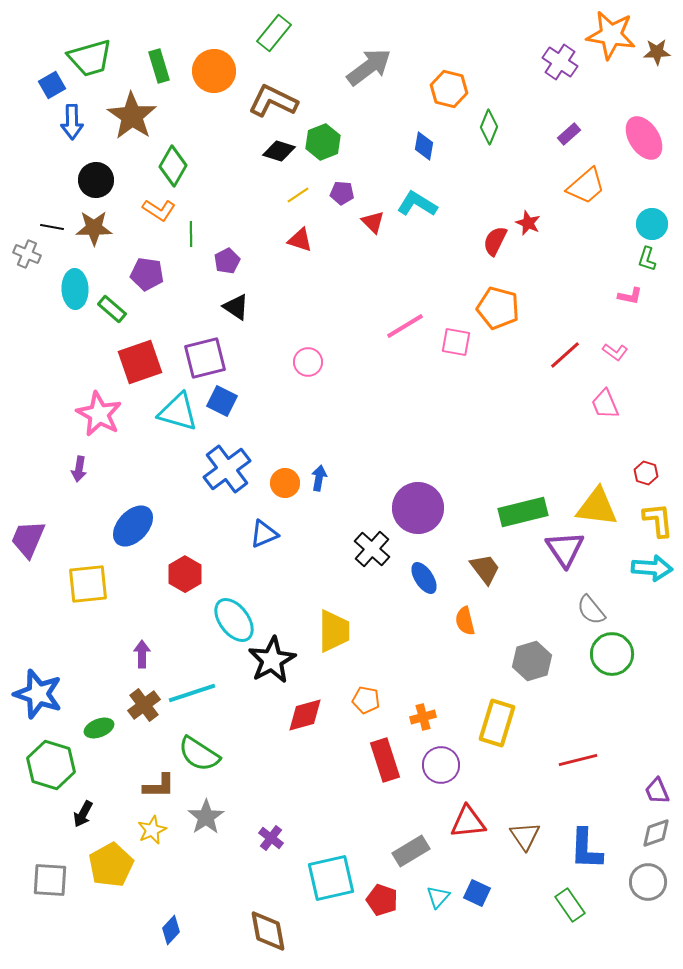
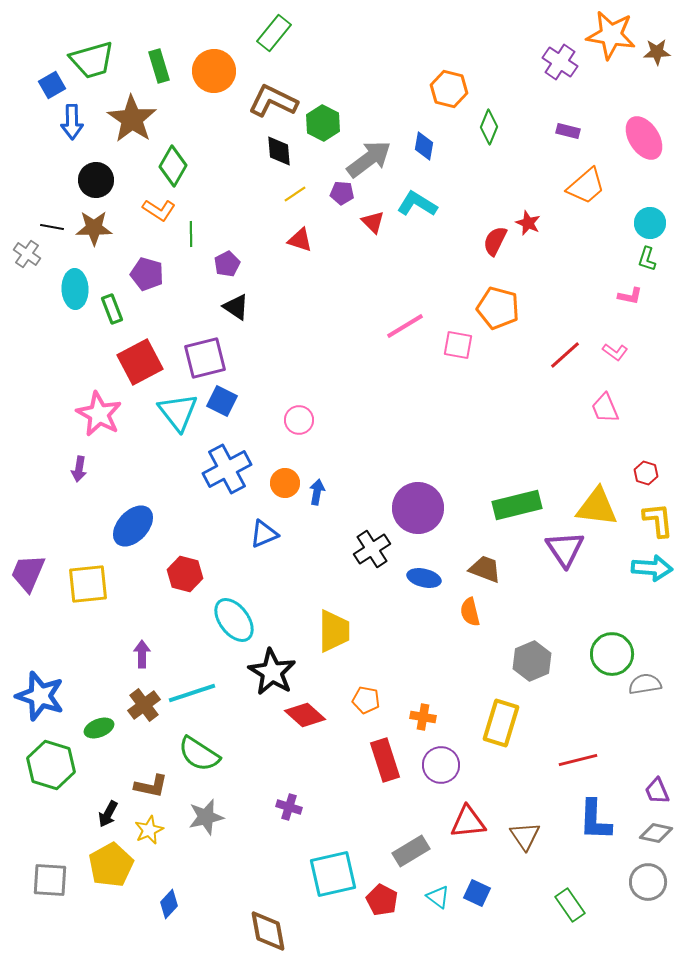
green trapezoid at (90, 58): moved 2 px right, 2 px down
gray arrow at (369, 67): moved 92 px down
brown star at (132, 116): moved 3 px down
purple rectangle at (569, 134): moved 1 px left, 3 px up; rotated 55 degrees clockwise
green hexagon at (323, 142): moved 19 px up; rotated 12 degrees counterclockwise
black diamond at (279, 151): rotated 68 degrees clockwise
yellow line at (298, 195): moved 3 px left, 1 px up
cyan circle at (652, 224): moved 2 px left, 1 px up
gray cross at (27, 254): rotated 12 degrees clockwise
purple pentagon at (227, 261): moved 3 px down
purple pentagon at (147, 274): rotated 8 degrees clockwise
green rectangle at (112, 309): rotated 28 degrees clockwise
pink square at (456, 342): moved 2 px right, 3 px down
red square at (140, 362): rotated 9 degrees counterclockwise
pink circle at (308, 362): moved 9 px left, 58 px down
pink trapezoid at (605, 404): moved 4 px down
cyan triangle at (178, 412): rotated 36 degrees clockwise
blue cross at (227, 469): rotated 9 degrees clockwise
blue arrow at (319, 478): moved 2 px left, 14 px down
green rectangle at (523, 512): moved 6 px left, 7 px up
purple trapezoid at (28, 539): moved 34 px down
black cross at (372, 549): rotated 15 degrees clockwise
brown trapezoid at (485, 569): rotated 32 degrees counterclockwise
red hexagon at (185, 574): rotated 16 degrees counterclockwise
blue ellipse at (424, 578): rotated 44 degrees counterclockwise
gray semicircle at (591, 610): moved 54 px right, 74 px down; rotated 120 degrees clockwise
orange semicircle at (465, 621): moved 5 px right, 9 px up
black star at (272, 660): moved 12 px down; rotated 12 degrees counterclockwise
gray hexagon at (532, 661): rotated 6 degrees counterclockwise
blue star at (38, 694): moved 2 px right, 2 px down
red diamond at (305, 715): rotated 57 degrees clockwise
orange cross at (423, 717): rotated 25 degrees clockwise
yellow rectangle at (497, 723): moved 4 px right
brown L-shape at (159, 786): moved 8 px left; rotated 12 degrees clockwise
black arrow at (83, 814): moved 25 px right
gray star at (206, 817): rotated 21 degrees clockwise
yellow star at (152, 830): moved 3 px left
gray diamond at (656, 833): rotated 32 degrees clockwise
purple cross at (271, 838): moved 18 px right, 31 px up; rotated 20 degrees counterclockwise
blue L-shape at (586, 849): moved 9 px right, 29 px up
cyan square at (331, 878): moved 2 px right, 4 px up
cyan triangle at (438, 897): rotated 35 degrees counterclockwise
red pentagon at (382, 900): rotated 8 degrees clockwise
blue diamond at (171, 930): moved 2 px left, 26 px up
